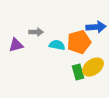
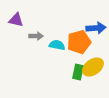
blue arrow: moved 1 px down
gray arrow: moved 4 px down
purple triangle: moved 25 px up; rotated 28 degrees clockwise
green rectangle: rotated 28 degrees clockwise
